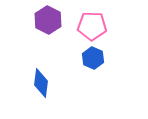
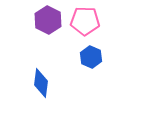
pink pentagon: moved 7 px left, 5 px up
blue hexagon: moved 2 px left, 1 px up
